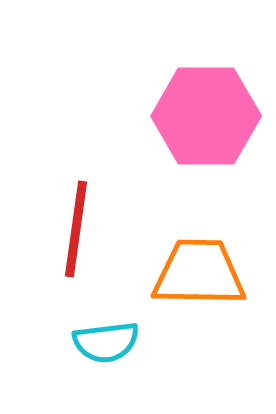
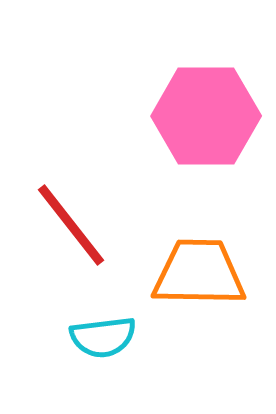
red line: moved 5 px left, 4 px up; rotated 46 degrees counterclockwise
cyan semicircle: moved 3 px left, 5 px up
